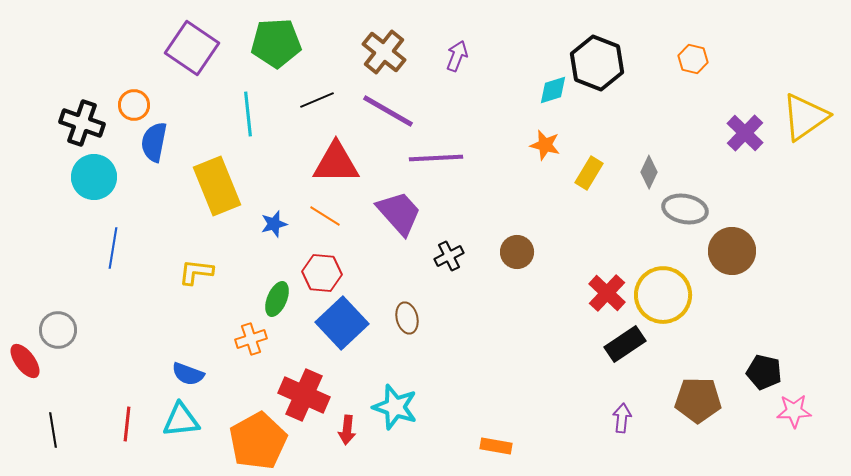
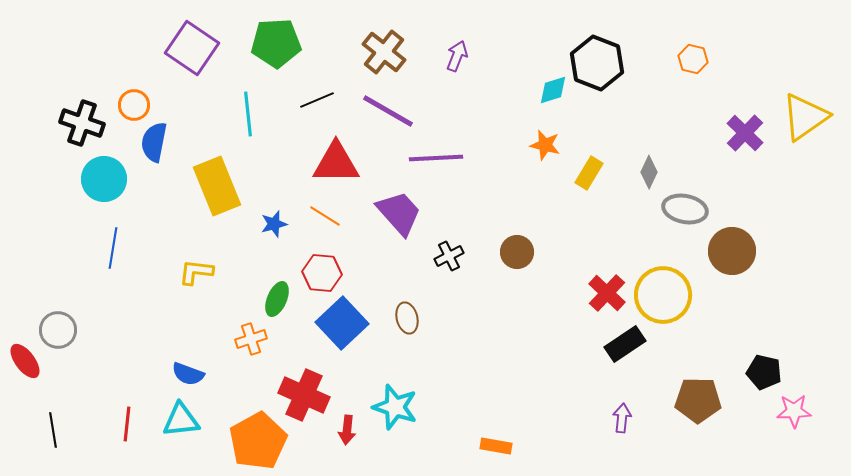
cyan circle at (94, 177): moved 10 px right, 2 px down
